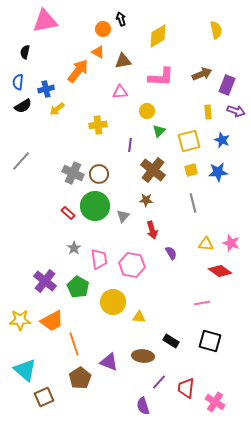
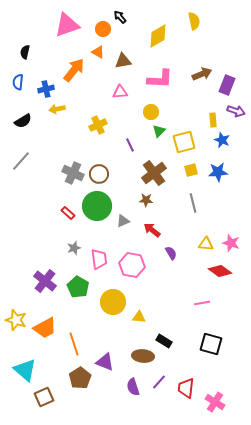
black arrow at (121, 19): moved 1 px left, 2 px up; rotated 24 degrees counterclockwise
pink triangle at (45, 21): moved 22 px right, 4 px down; rotated 8 degrees counterclockwise
yellow semicircle at (216, 30): moved 22 px left, 9 px up
orange arrow at (78, 71): moved 4 px left, 1 px up
pink L-shape at (161, 77): moved 1 px left, 2 px down
black semicircle at (23, 106): moved 15 px down
yellow arrow at (57, 109): rotated 28 degrees clockwise
yellow circle at (147, 111): moved 4 px right, 1 px down
yellow rectangle at (208, 112): moved 5 px right, 8 px down
yellow cross at (98, 125): rotated 18 degrees counterclockwise
yellow square at (189, 141): moved 5 px left, 1 px down
purple line at (130, 145): rotated 32 degrees counterclockwise
brown cross at (153, 170): moved 1 px right, 3 px down; rotated 15 degrees clockwise
green circle at (95, 206): moved 2 px right
gray triangle at (123, 216): moved 5 px down; rotated 24 degrees clockwise
red arrow at (152, 230): rotated 144 degrees clockwise
gray star at (74, 248): rotated 16 degrees clockwise
yellow star at (20, 320): moved 4 px left; rotated 20 degrees clockwise
orange trapezoid at (52, 321): moved 7 px left, 7 px down
black rectangle at (171, 341): moved 7 px left
black square at (210, 341): moved 1 px right, 3 px down
purple triangle at (109, 362): moved 4 px left
purple semicircle at (143, 406): moved 10 px left, 19 px up
